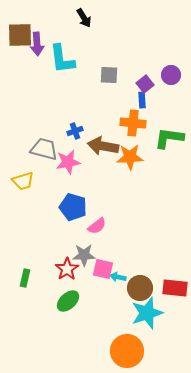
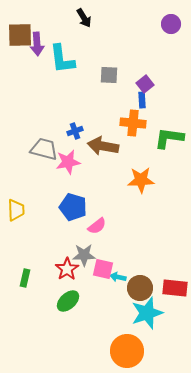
purple circle: moved 51 px up
orange star: moved 11 px right, 23 px down
yellow trapezoid: moved 7 px left, 29 px down; rotated 75 degrees counterclockwise
